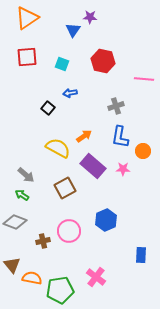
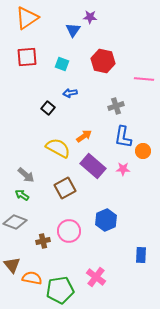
blue L-shape: moved 3 px right
